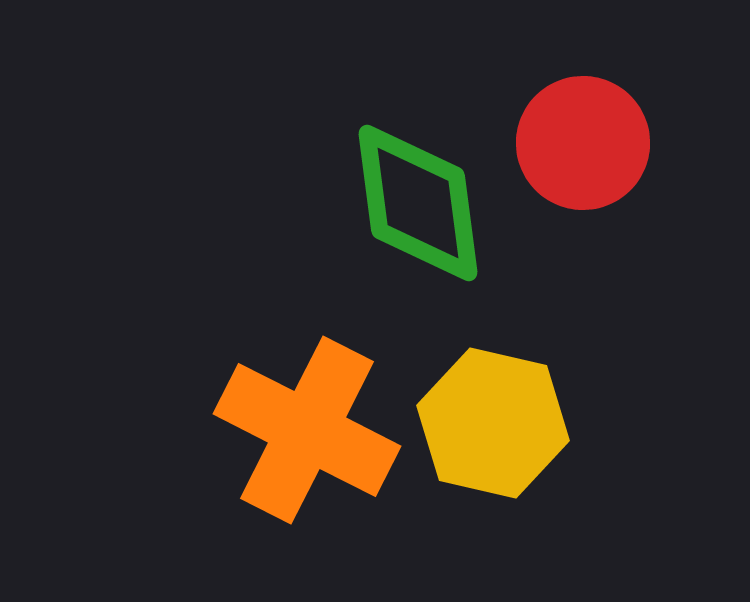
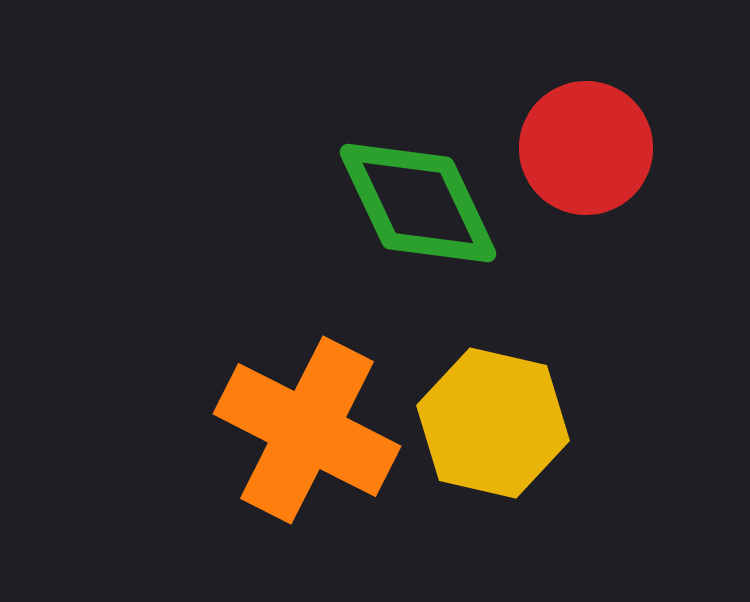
red circle: moved 3 px right, 5 px down
green diamond: rotated 18 degrees counterclockwise
